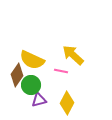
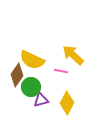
green circle: moved 2 px down
purple triangle: moved 2 px right
